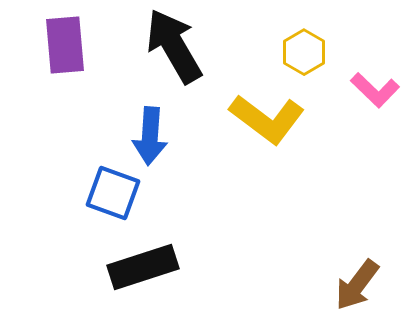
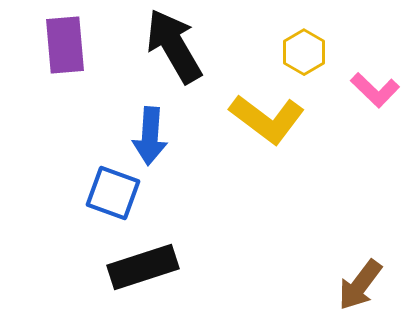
brown arrow: moved 3 px right
